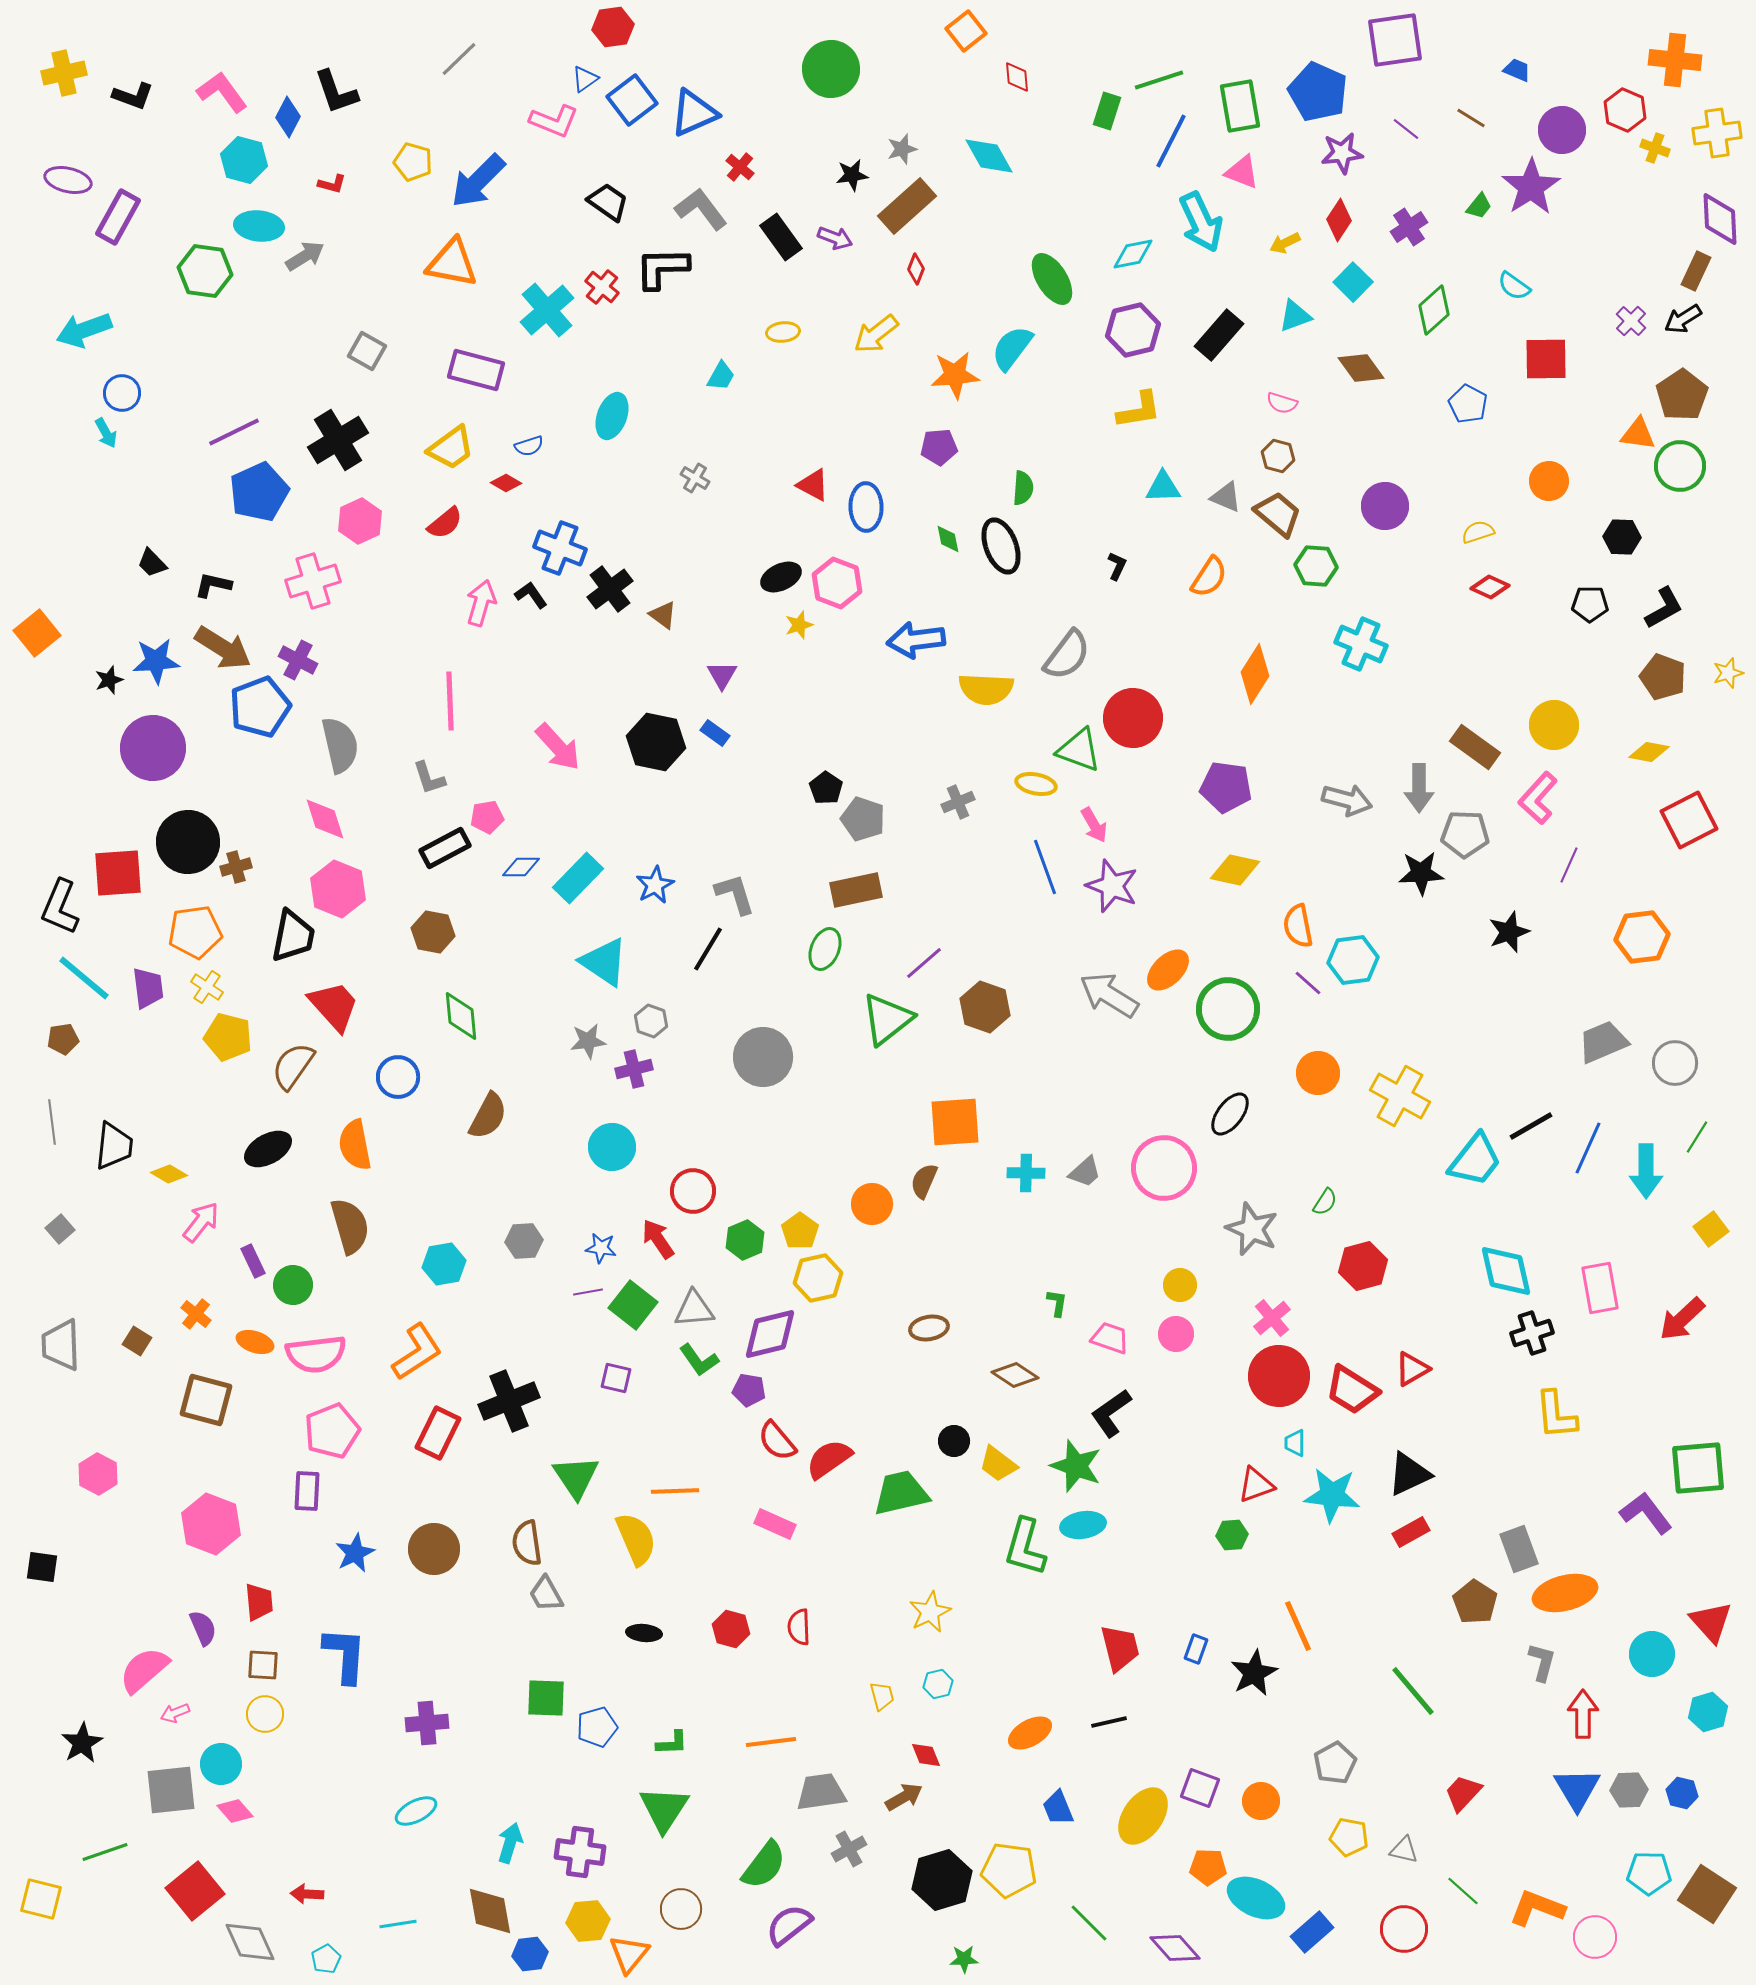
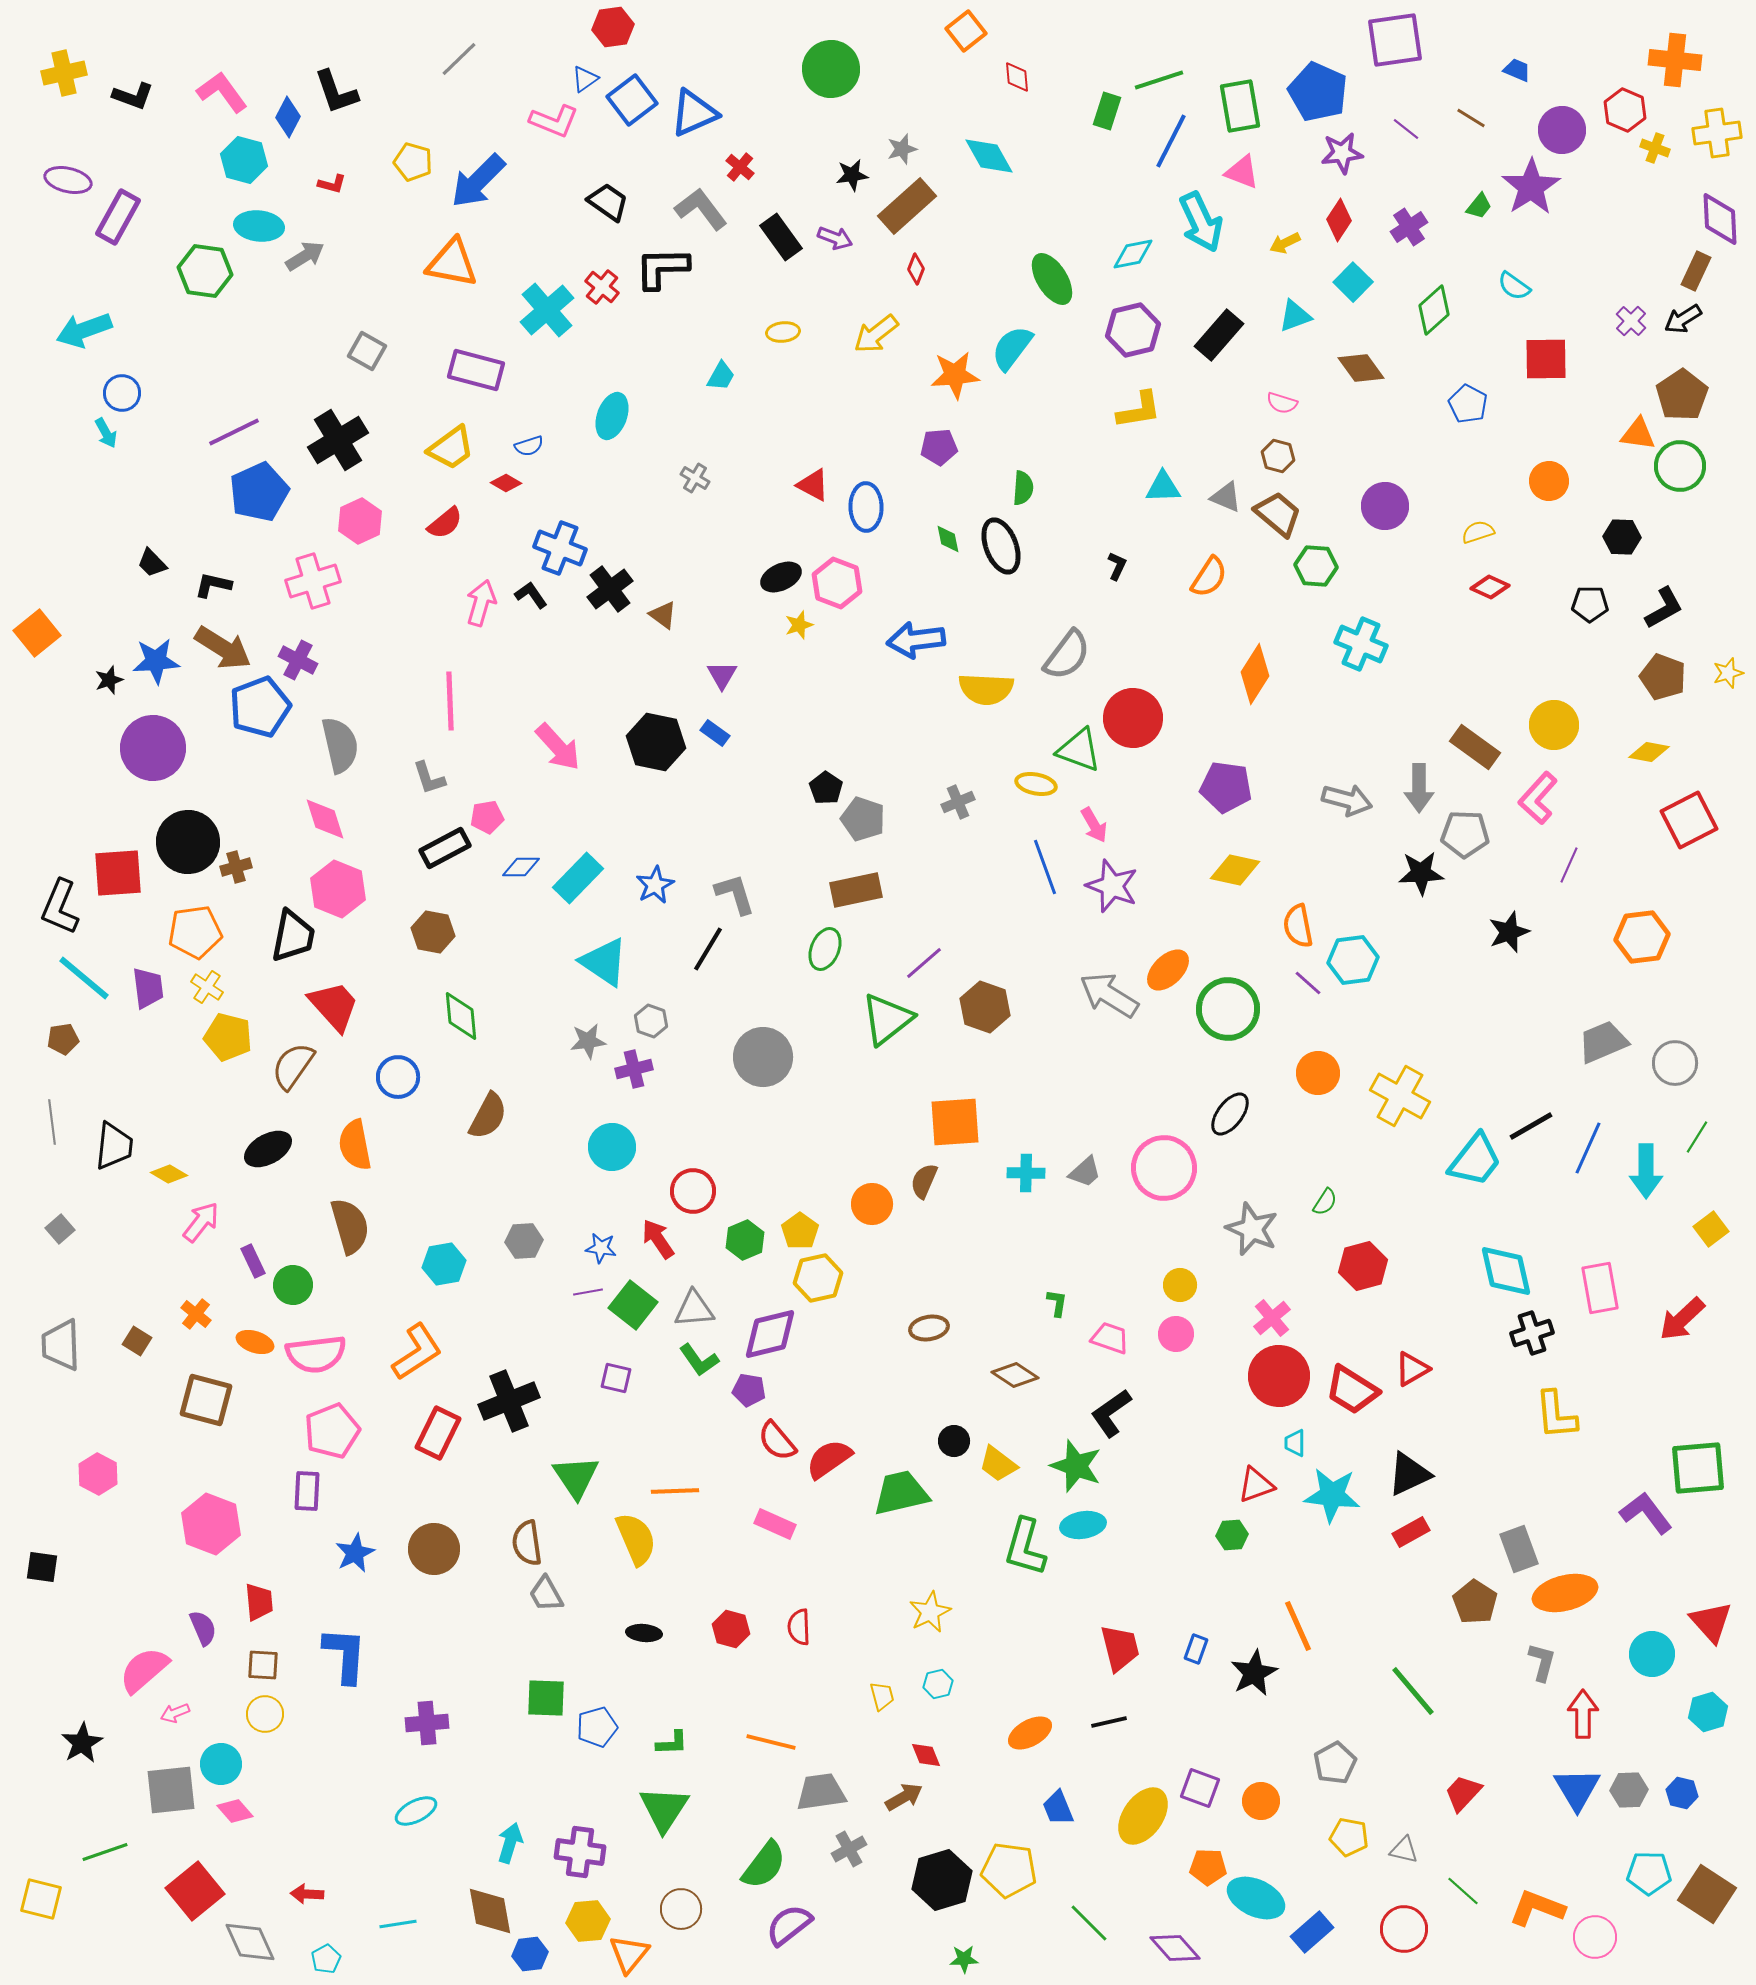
orange line at (771, 1742): rotated 21 degrees clockwise
